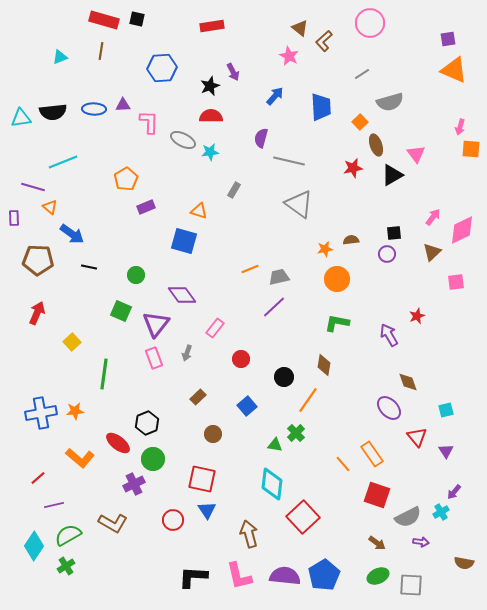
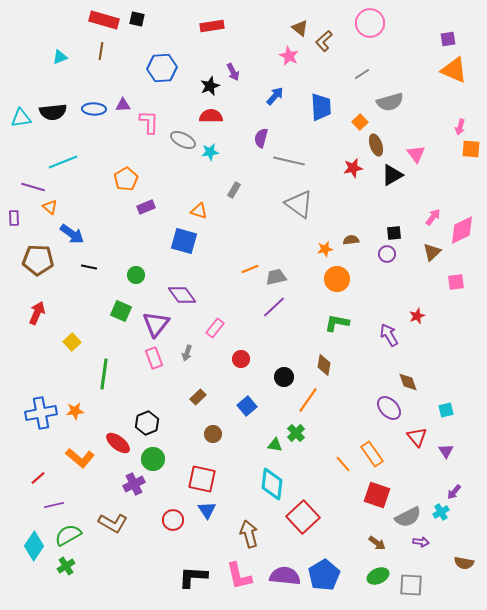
gray trapezoid at (279, 277): moved 3 px left
